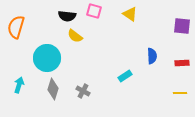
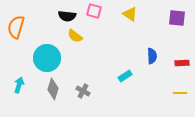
purple square: moved 5 px left, 8 px up
